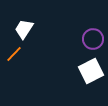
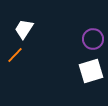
orange line: moved 1 px right, 1 px down
white square: rotated 10 degrees clockwise
